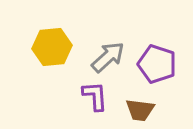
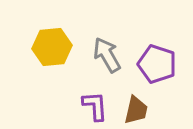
gray arrow: moved 1 px left, 2 px up; rotated 78 degrees counterclockwise
purple L-shape: moved 10 px down
brown trapezoid: moved 4 px left; rotated 84 degrees counterclockwise
